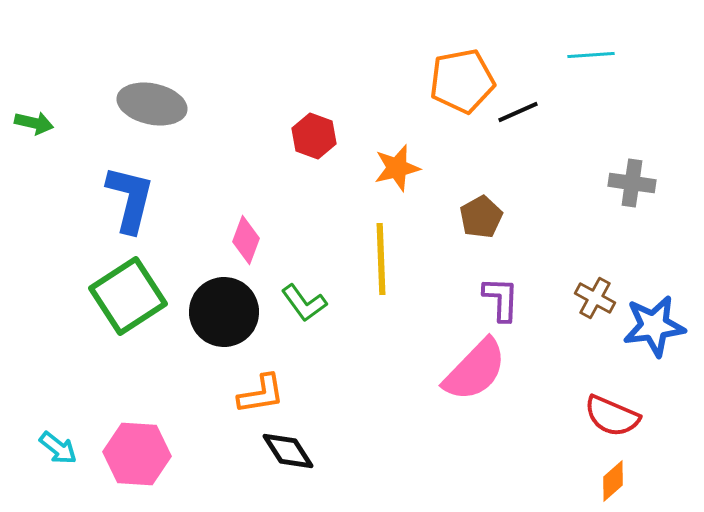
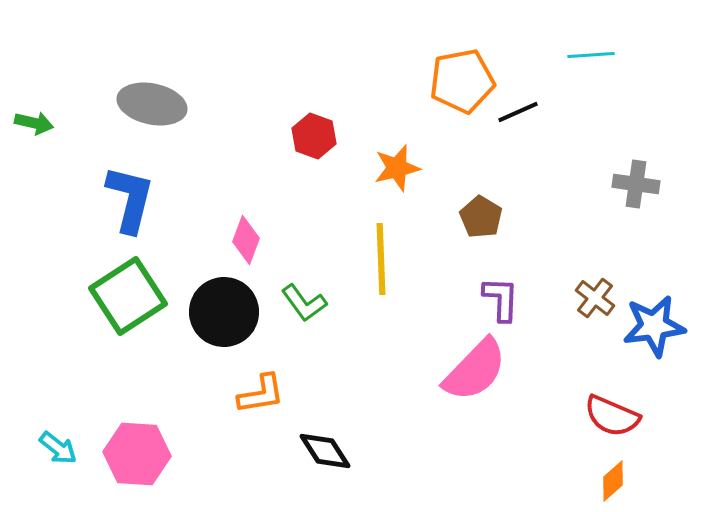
gray cross: moved 4 px right, 1 px down
brown pentagon: rotated 12 degrees counterclockwise
brown cross: rotated 9 degrees clockwise
black diamond: moved 37 px right
